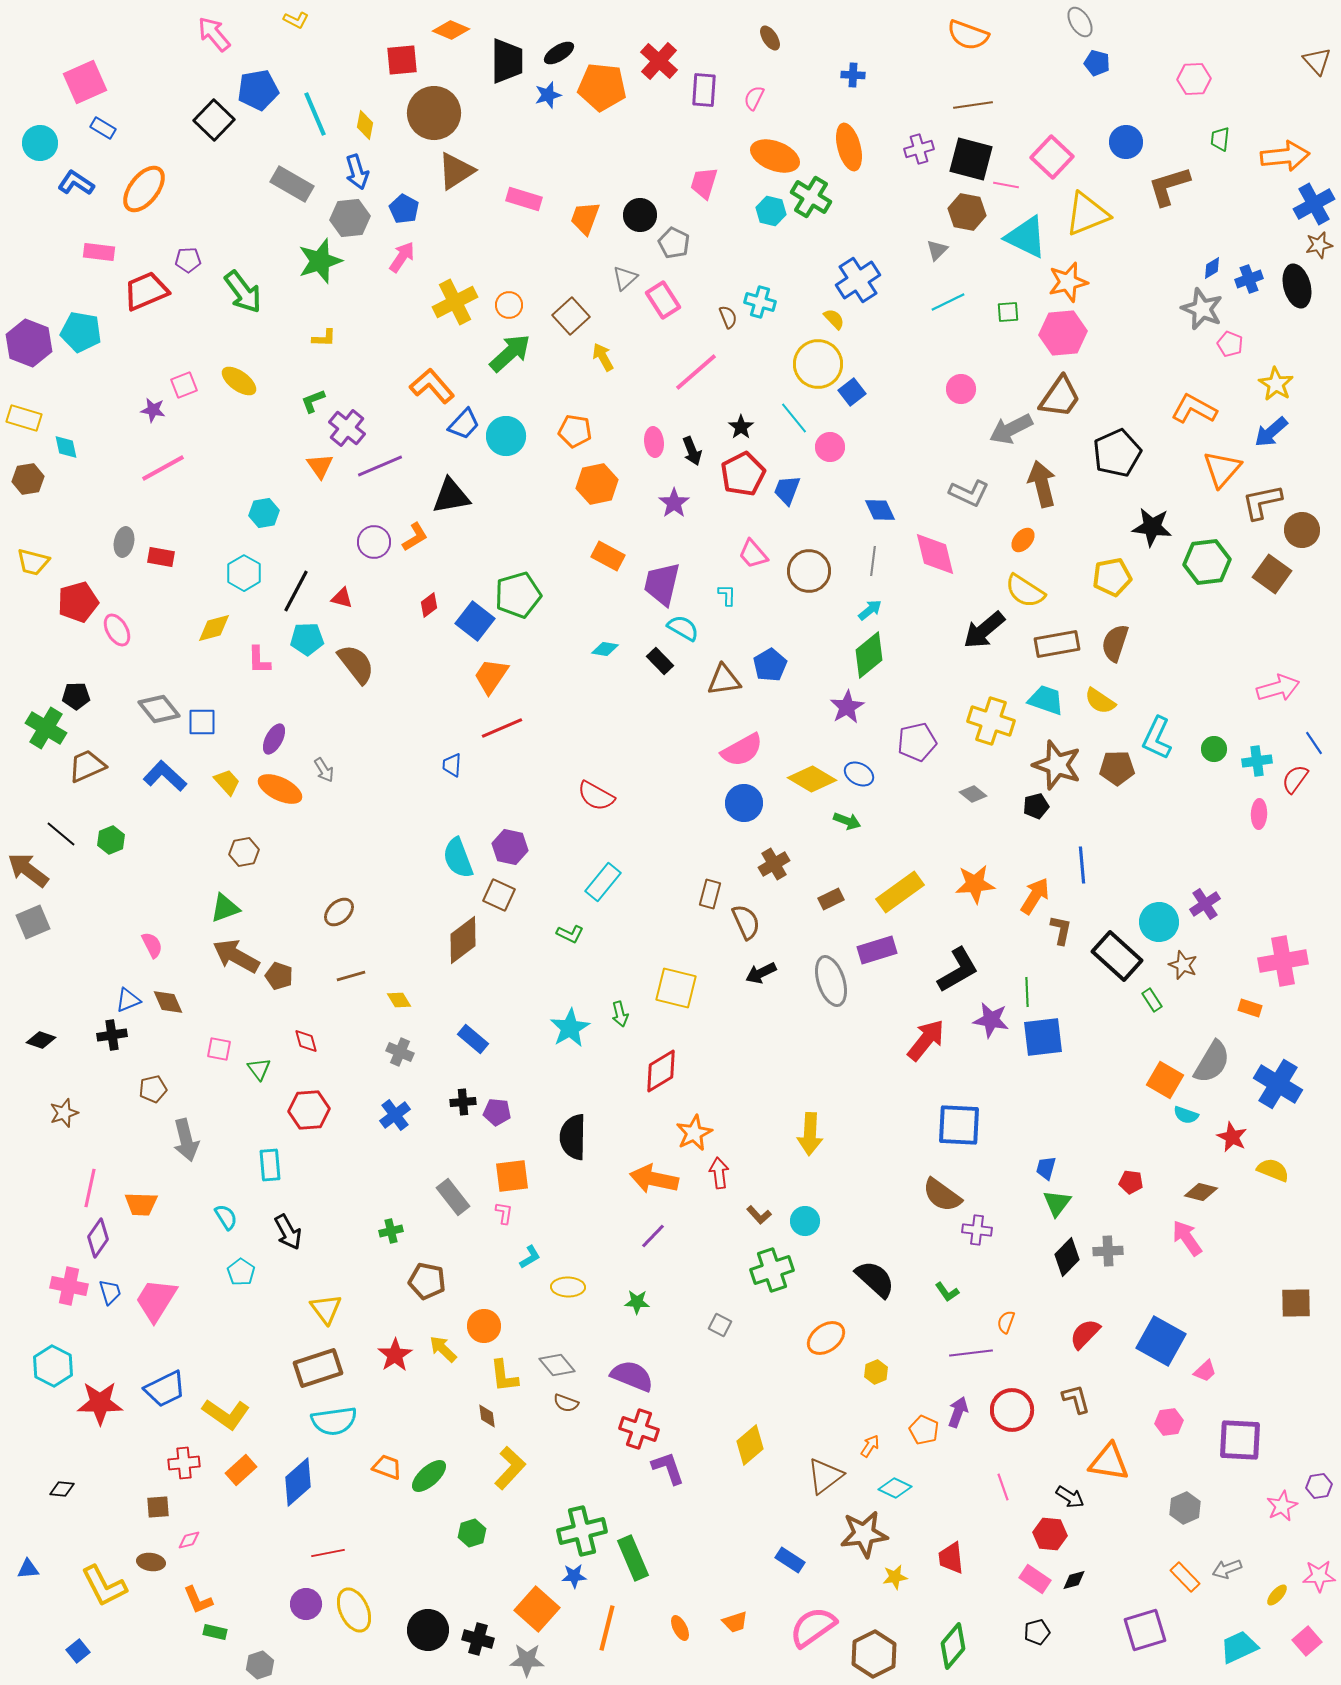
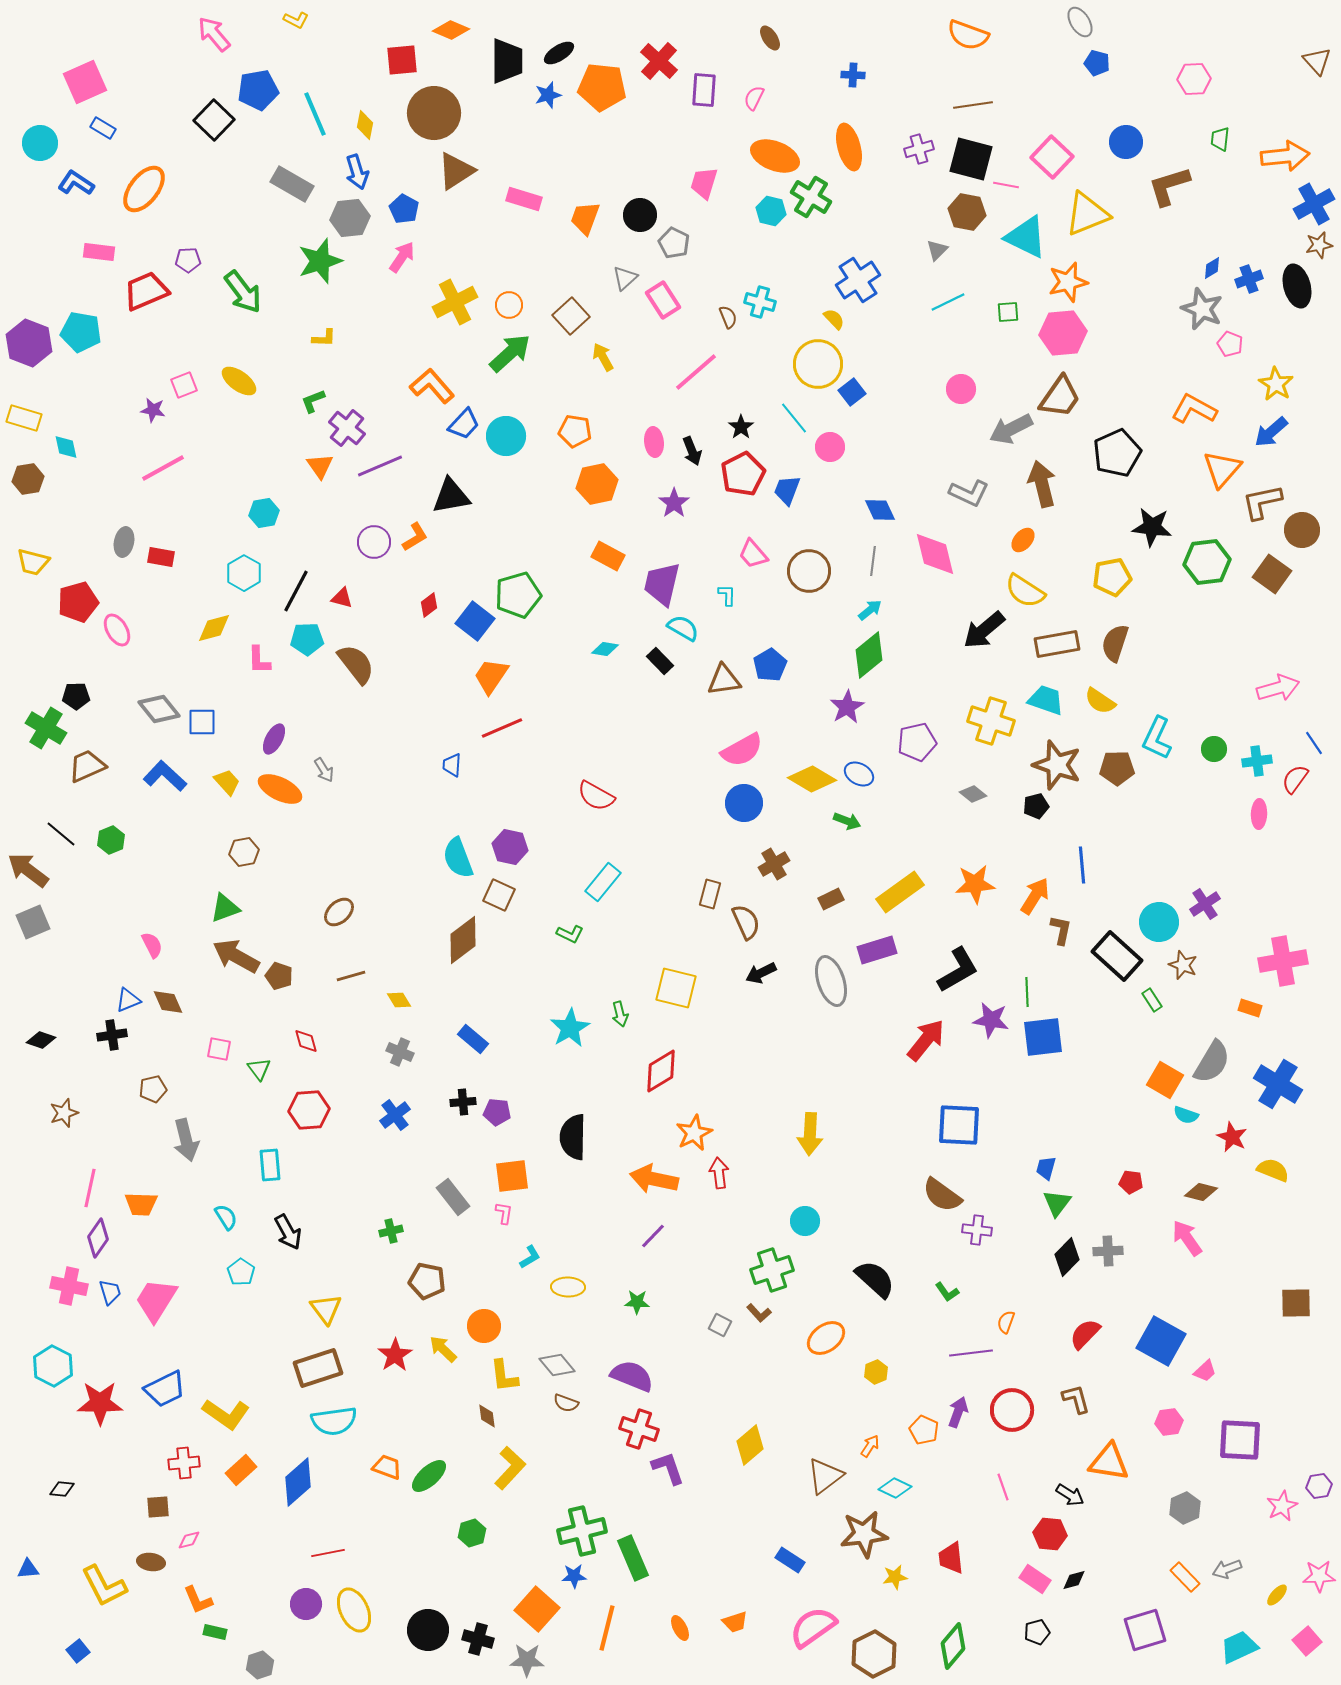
brown L-shape at (759, 1215): moved 98 px down
black arrow at (1070, 1497): moved 2 px up
